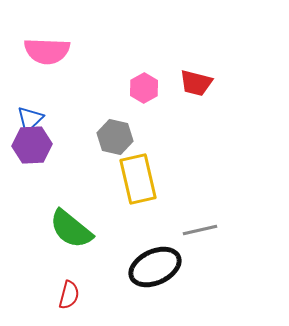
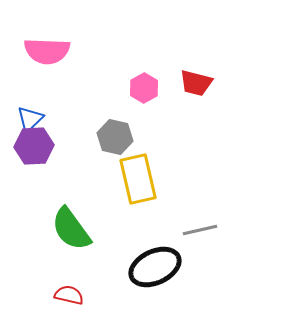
purple hexagon: moved 2 px right, 1 px down
green semicircle: rotated 15 degrees clockwise
red semicircle: rotated 92 degrees counterclockwise
